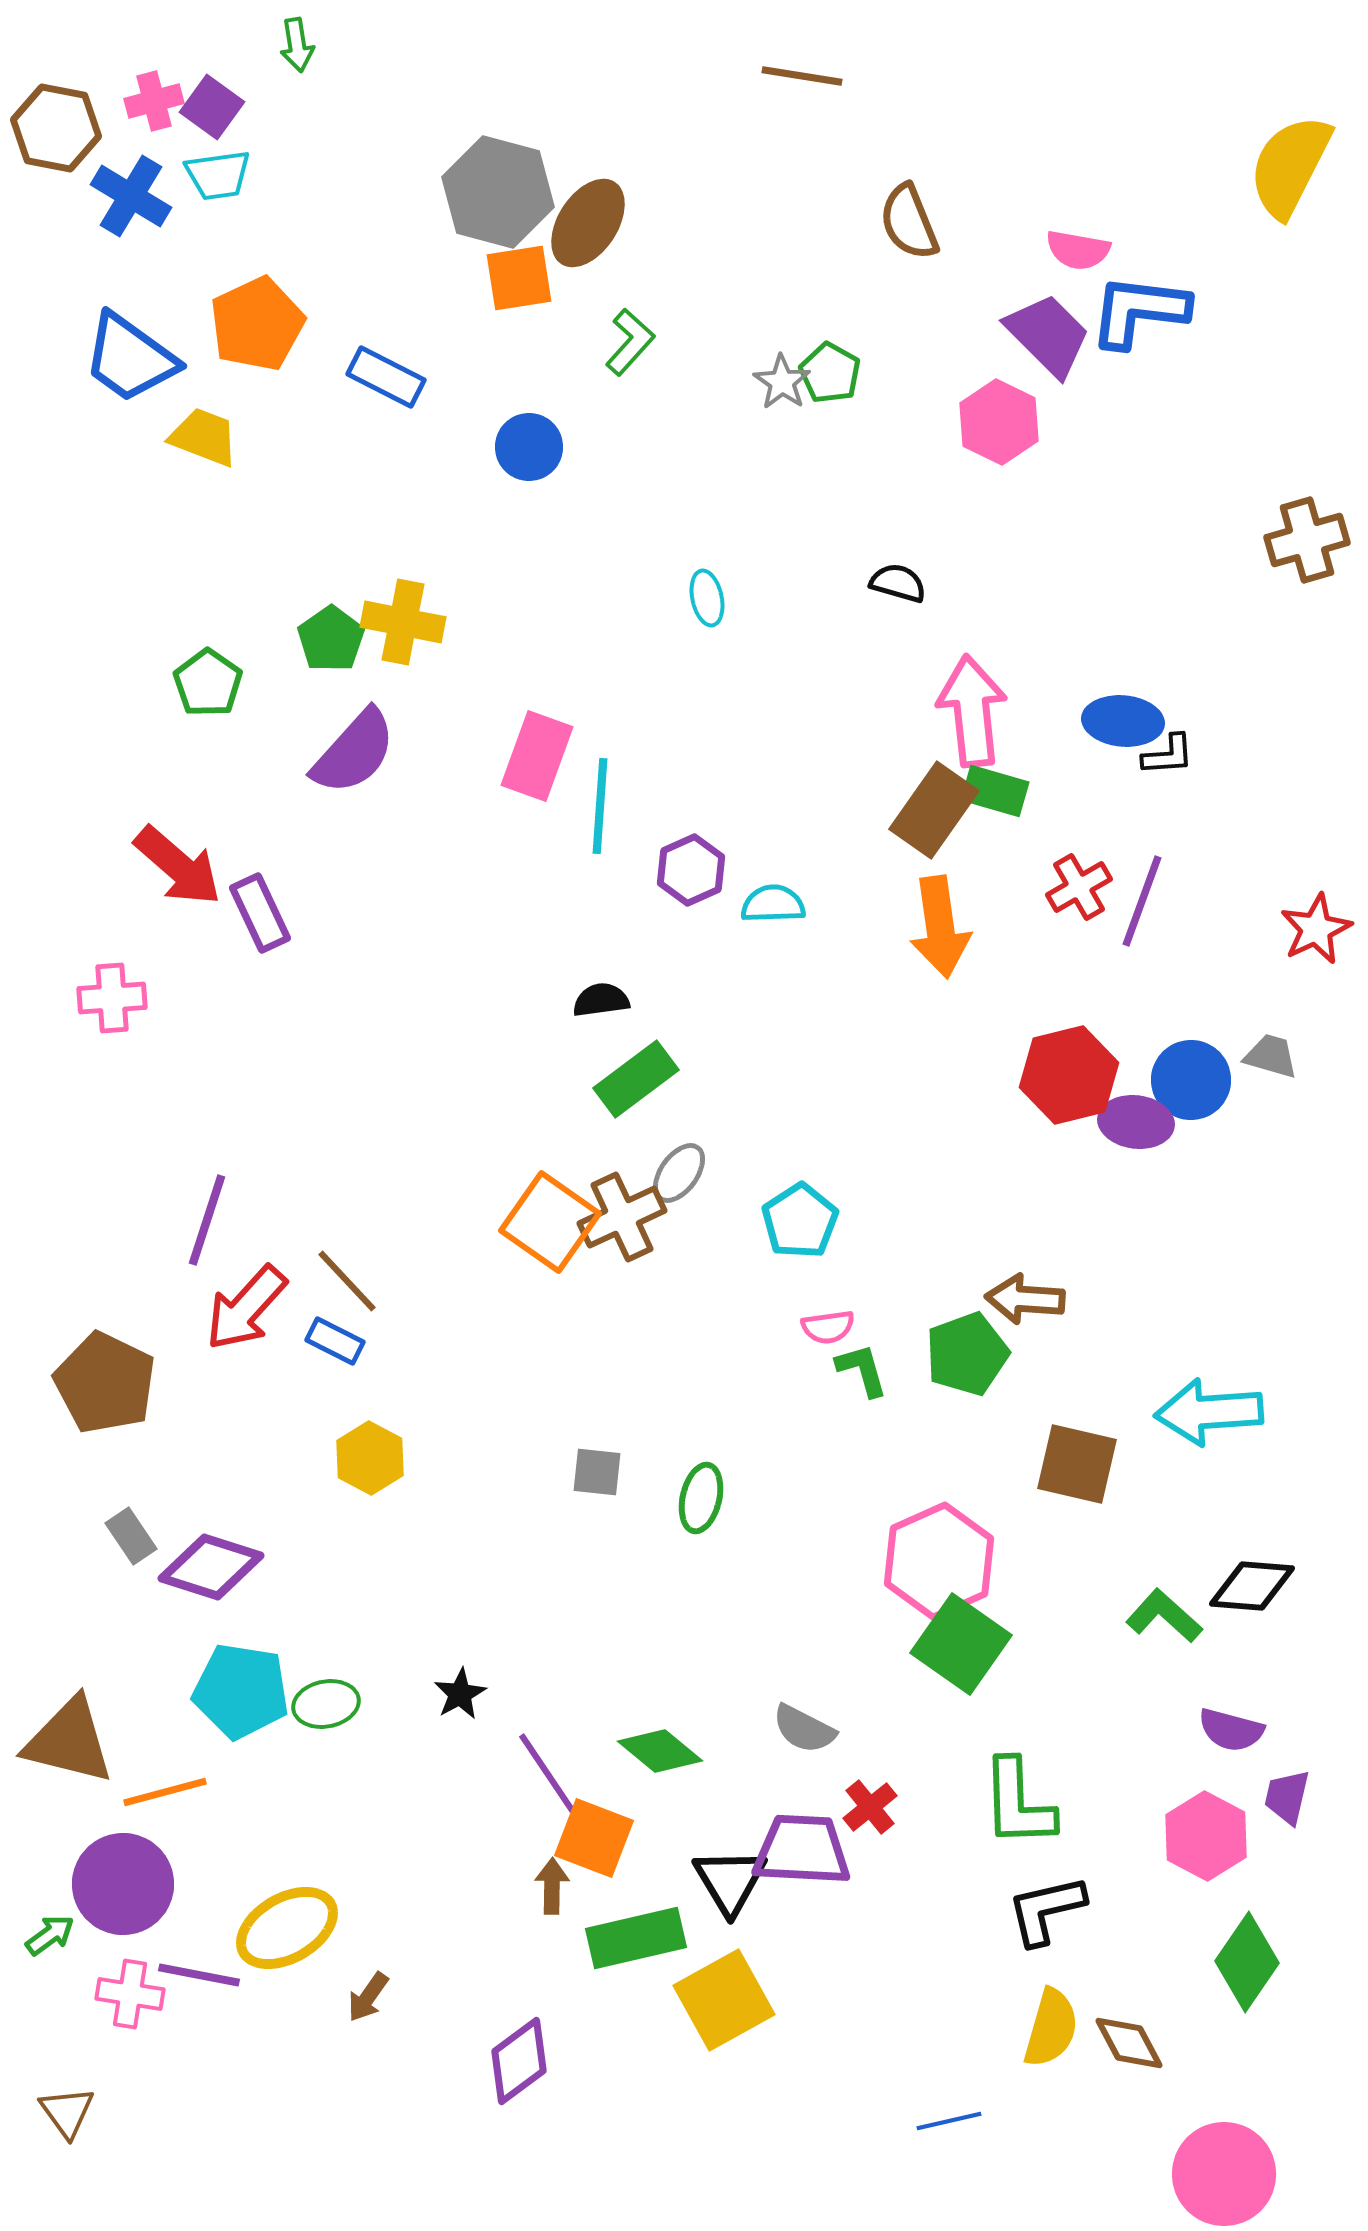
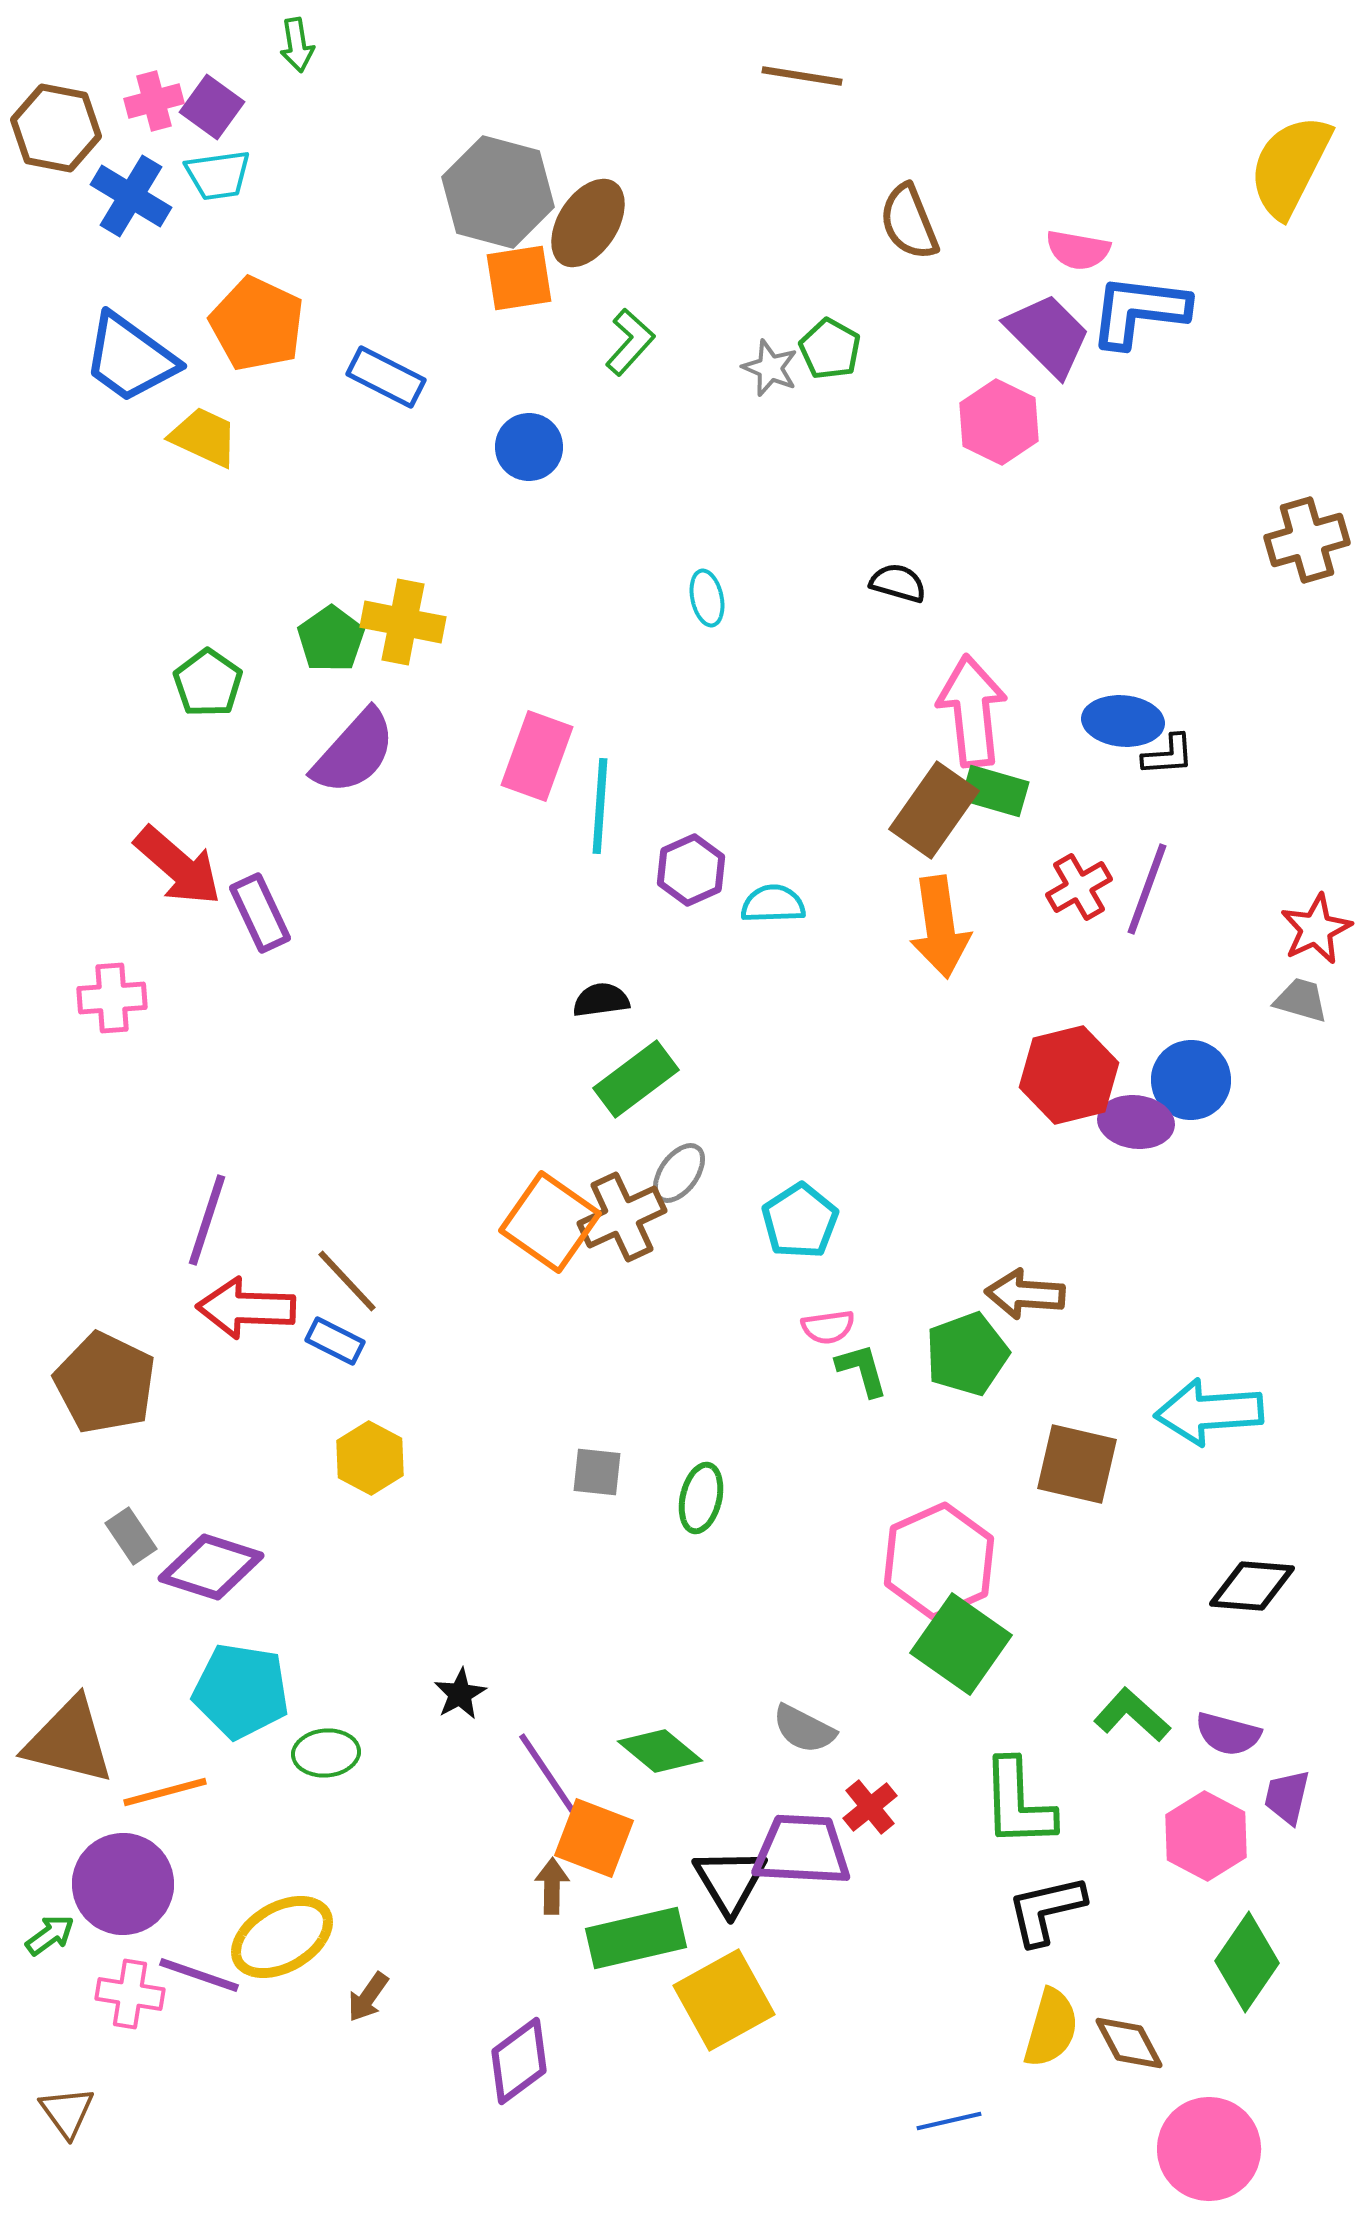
orange pentagon at (257, 324): rotated 22 degrees counterclockwise
green pentagon at (830, 373): moved 24 px up
gray star at (782, 382): moved 12 px left, 14 px up; rotated 12 degrees counterclockwise
yellow trapezoid at (204, 437): rotated 4 degrees clockwise
purple line at (1142, 901): moved 5 px right, 12 px up
gray trapezoid at (1271, 1056): moved 30 px right, 56 px up
brown arrow at (1025, 1299): moved 5 px up
red arrow at (246, 1308): rotated 50 degrees clockwise
green L-shape at (1164, 1616): moved 32 px left, 99 px down
green ellipse at (326, 1704): moved 49 px down; rotated 6 degrees clockwise
purple semicircle at (1231, 1730): moved 3 px left, 4 px down
yellow ellipse at (287, 1928): moved 5 px left, 9 px down
purple line at (199, 1975): rotated 8 degrees clockwise
pink circle at (1224, 2174): moved 15 px left, 25 px up
